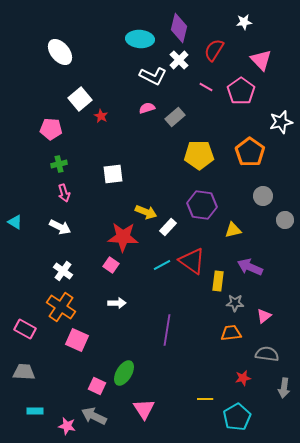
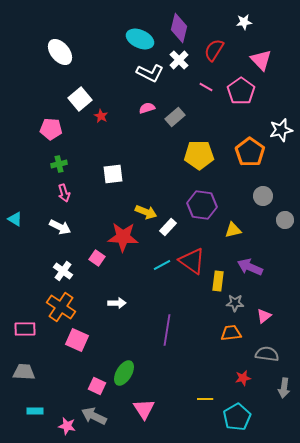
cyan ellipse at (140, 39): rotated 20 degrees clockwise
white L-shape at (153, 76): moved 3 px left, 3 px up
white star at (281, 122): moved 8 px down
cyan triangle at (15, 222): moved 3 px up
pink square at (111, 265): moved 14 px left, 7 px up
pink rectangle at (25, 329): rotated 30 degrees counterclockwise
